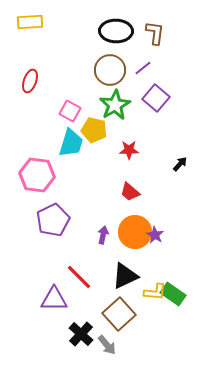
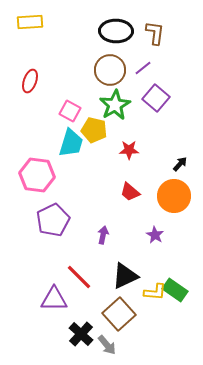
orange circle: moved 39 px right, 36 px up
green rectangle: moved 2 px right, 4 px up
